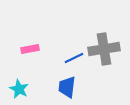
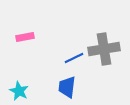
pink rectangle: moved 5 px left, 12 px up
cyan star: moved 2 px down
